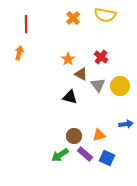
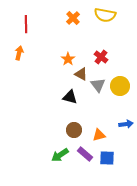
brown circle: moved 6 px up
blue square: rotated 21 degrees counterclockwise
